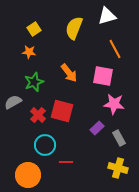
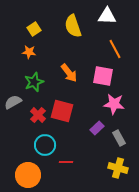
white triangle: rotated 18 degrees clockwise
yellow semicircle: moved 1 px left, 2 px up; rotated 40 degrees counterclockwise
